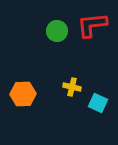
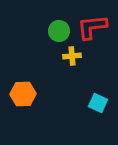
red L-shape: moved 2 px down
green circle: moved 2 px right
yellow cross: moved 31 px up; rotated 18 degrees counterclockwise
